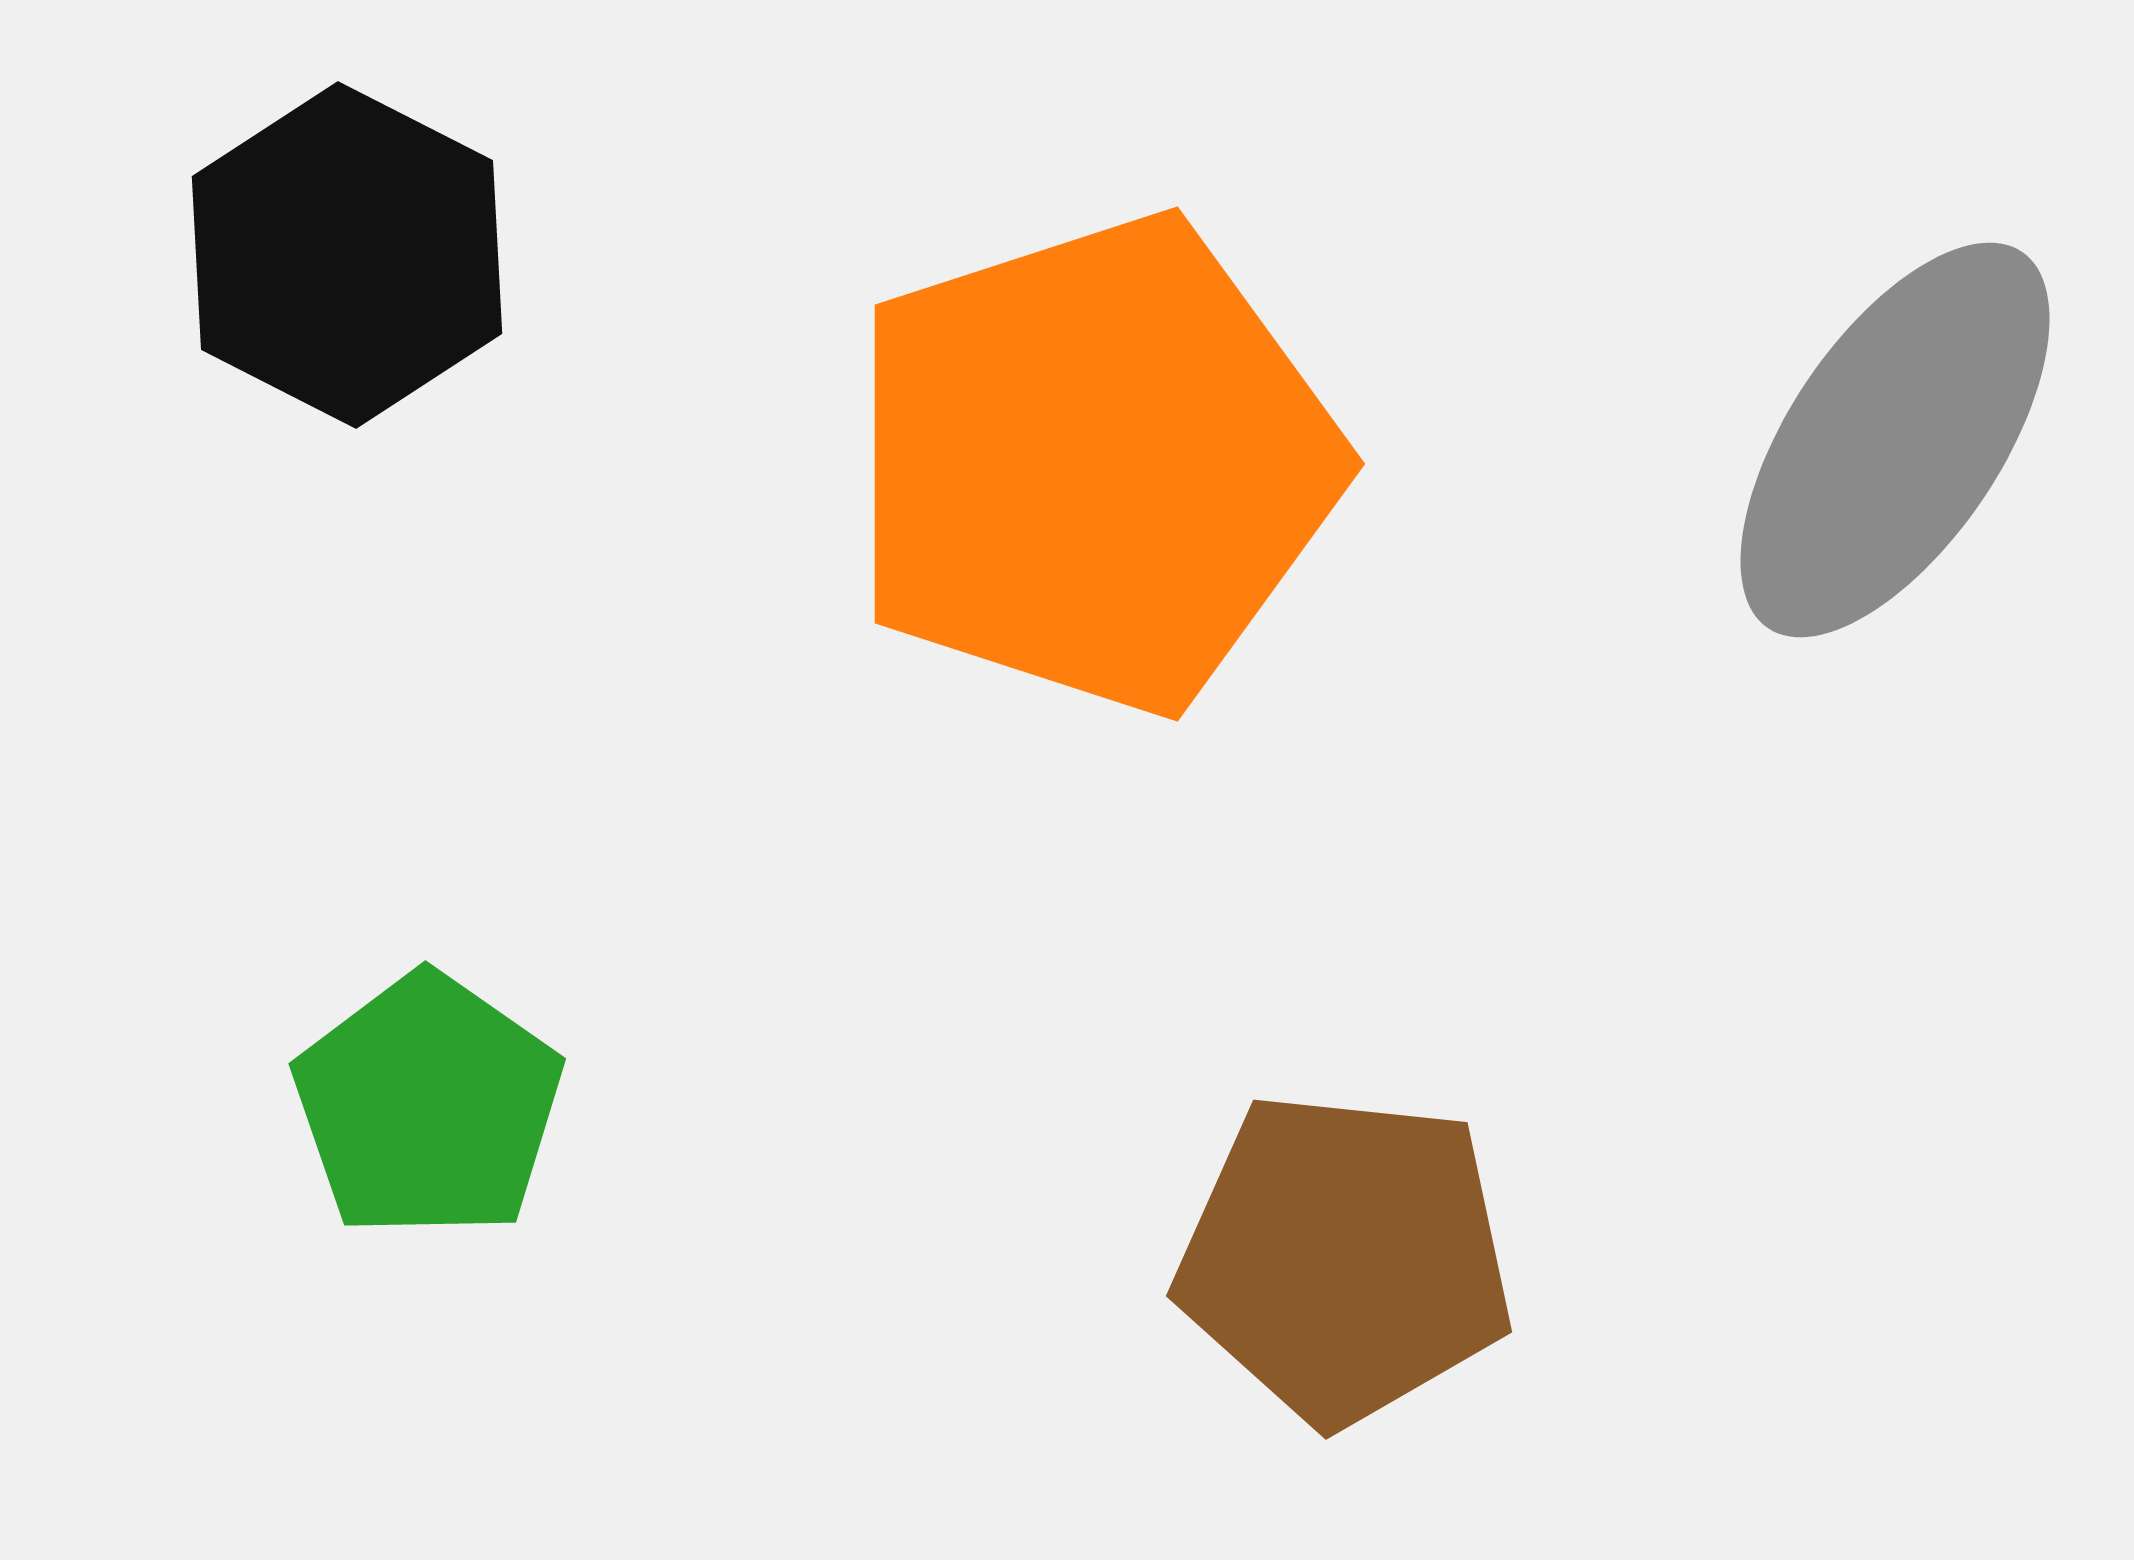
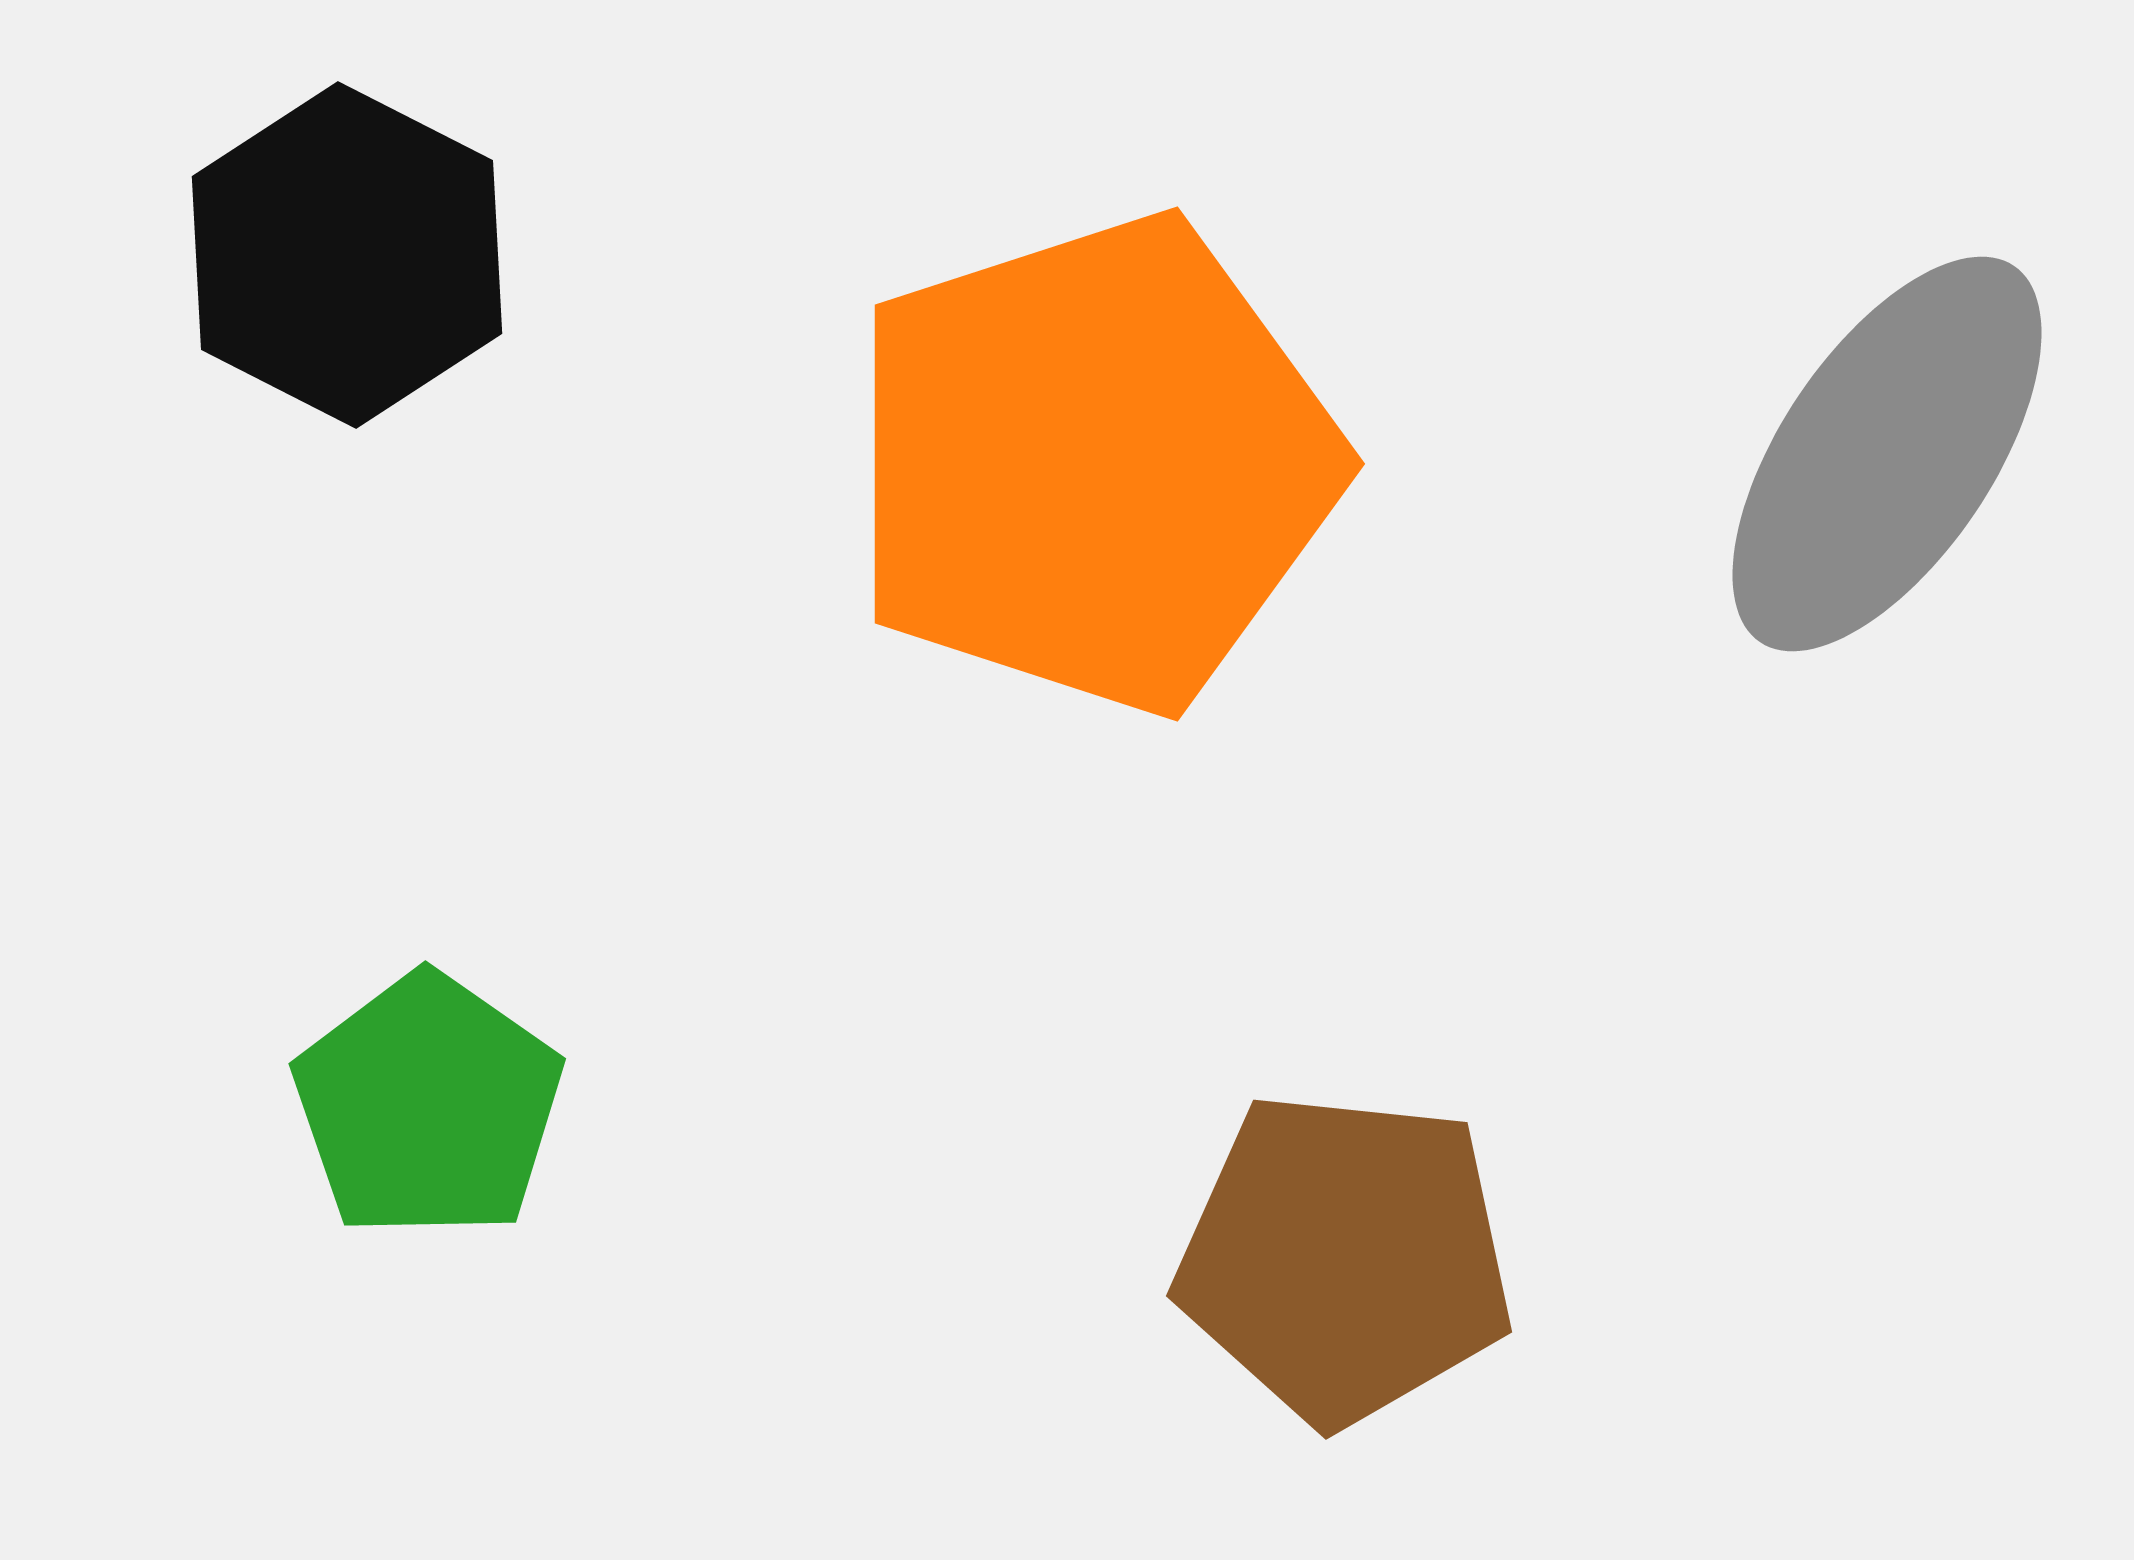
gray ellipse: moved 8 px left, 14 px down
